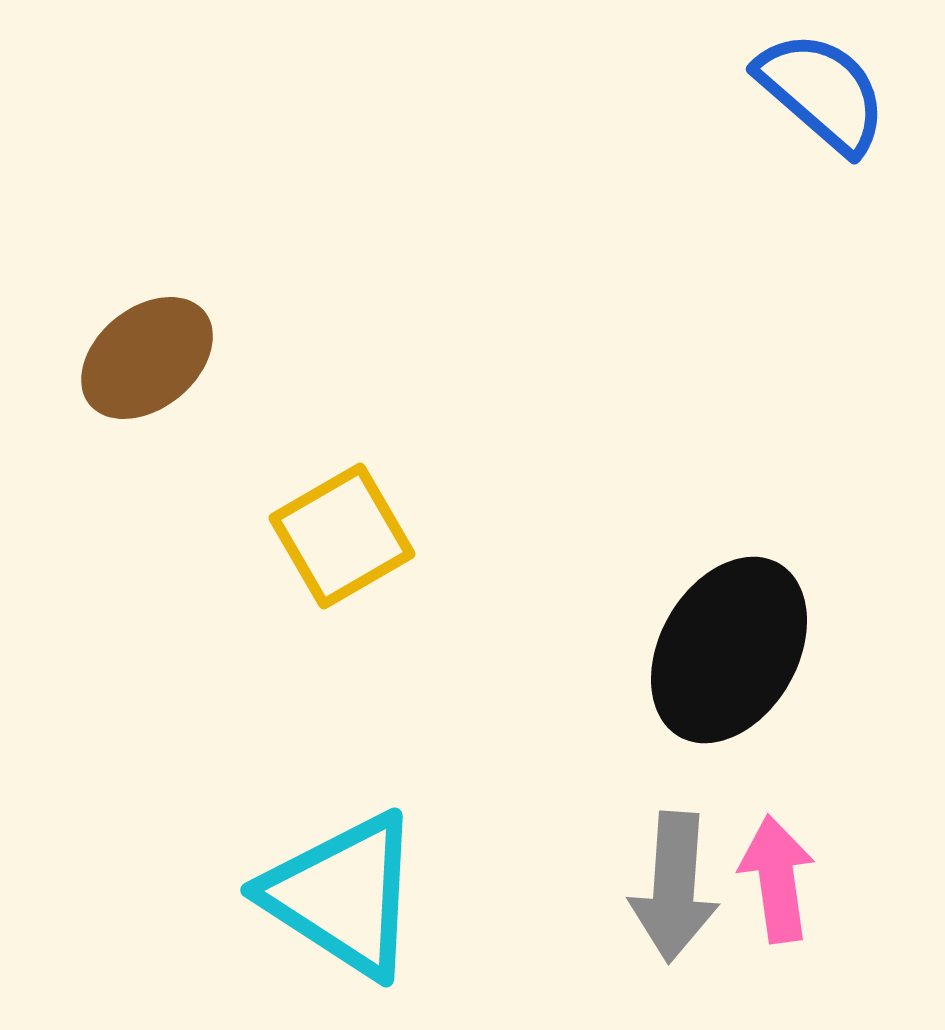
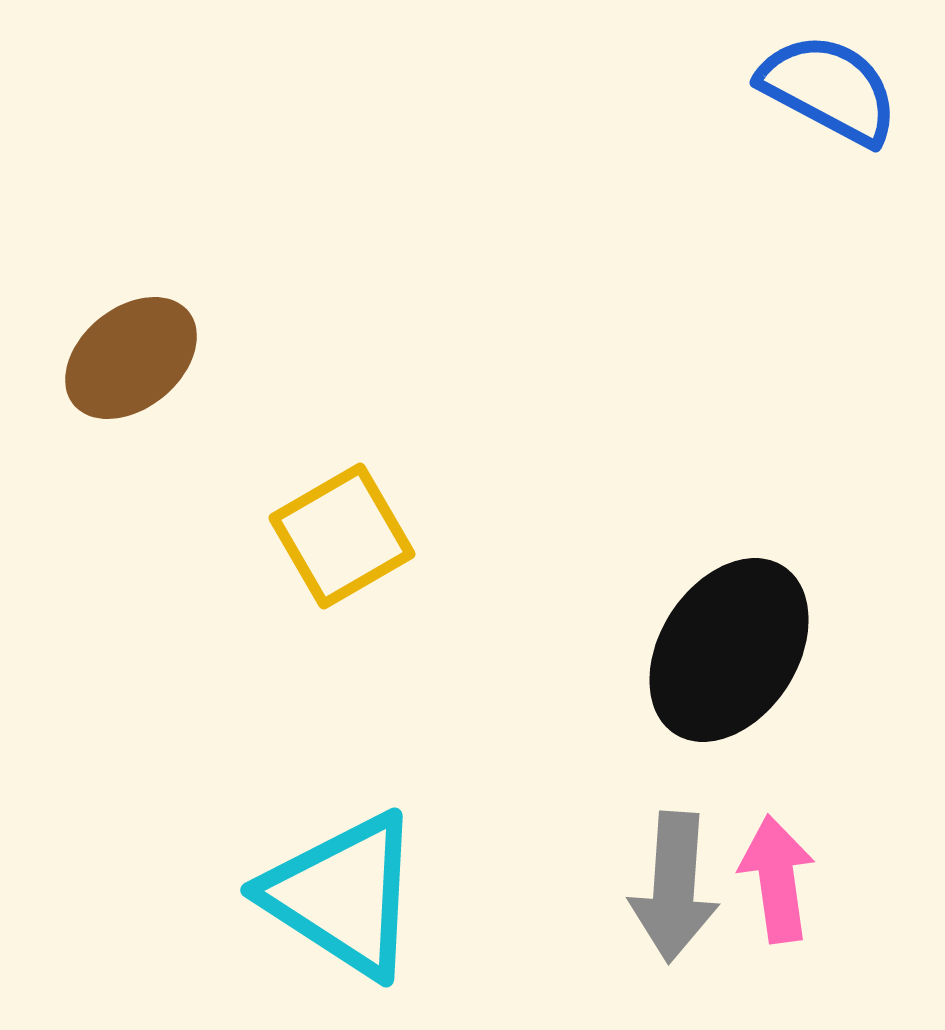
blue semicircle: moved 7 px right, 3 px up; rotated 13 degrees counterclockwise
brown ellipse: moved 16 px left
black ellipse: rotated 3 degrees clockwise
